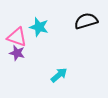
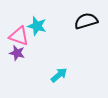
cyan star: moved 2 px left, 1 px up
pink triangle: moved 2 px right, 1 px up
